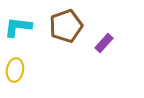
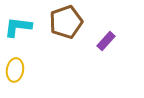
brown pentagon: moved 4 px up
purple rectangle: moved 2 px right, 2 px up
